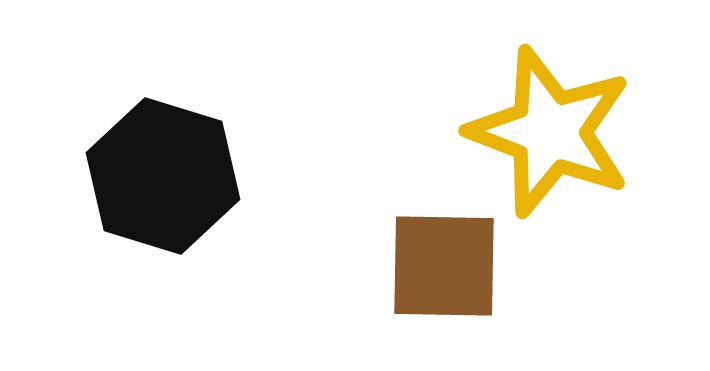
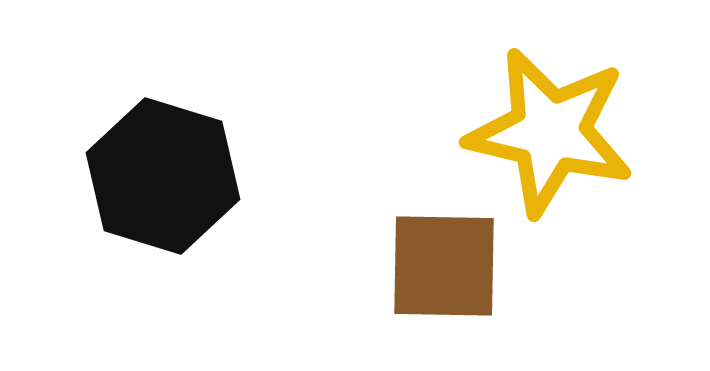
yellow star: rotated 8 degrees counterclockwise
